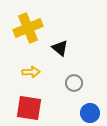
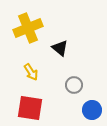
yellow arrow: rotated 60 degrees clockwise
gray circle: moved 2 px down
red square: moved 1 px right
blue circle: moved 2 px right, 3 px up
